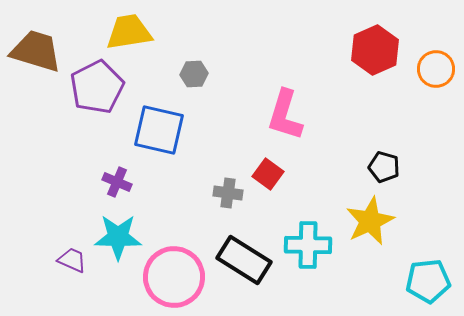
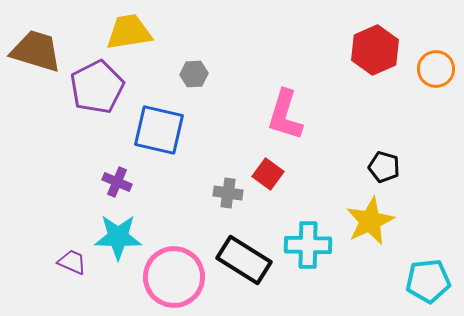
purple trapezoid: moved 2 px down
